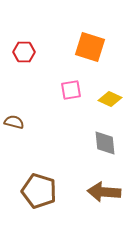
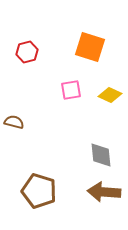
red hexagon: moved 3 px right; rotated 15 degrees counterclockwise
yellow diamond: moved 4 px up
gray diamond: moved 4 px left, 12 px down
